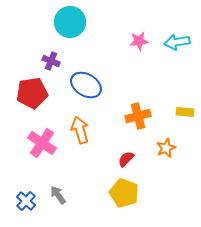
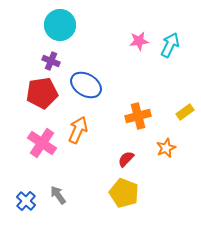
cyan circle: moved 10 px left, 3 px down
cyan arrow: moved 7 px left, 3 px down; rotated 125 degrees clockwise
red pentagon: moved 10 px right
yellow rectangle: rotated 42 degrees counterclockwise
orange arrow: moved 2 px left; rotated 40 degrees clockwise
